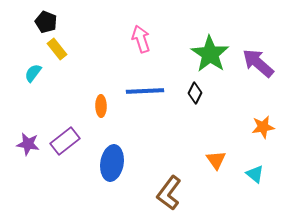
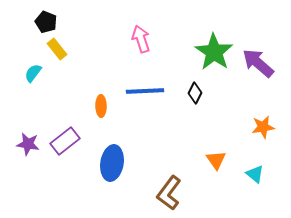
green star: moved 4 px right, 2 px up
